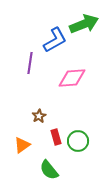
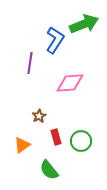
blue L-shape: rotated 28 degrees counterclockwise
pink diamond: moved 2 px left, 5 px down
green circle: moved 3 px right
